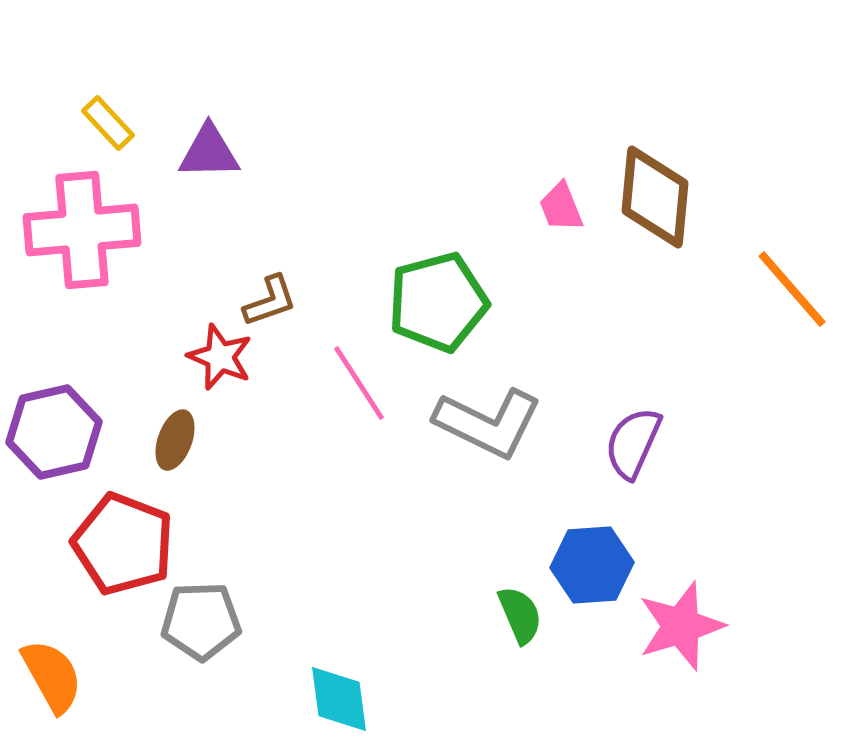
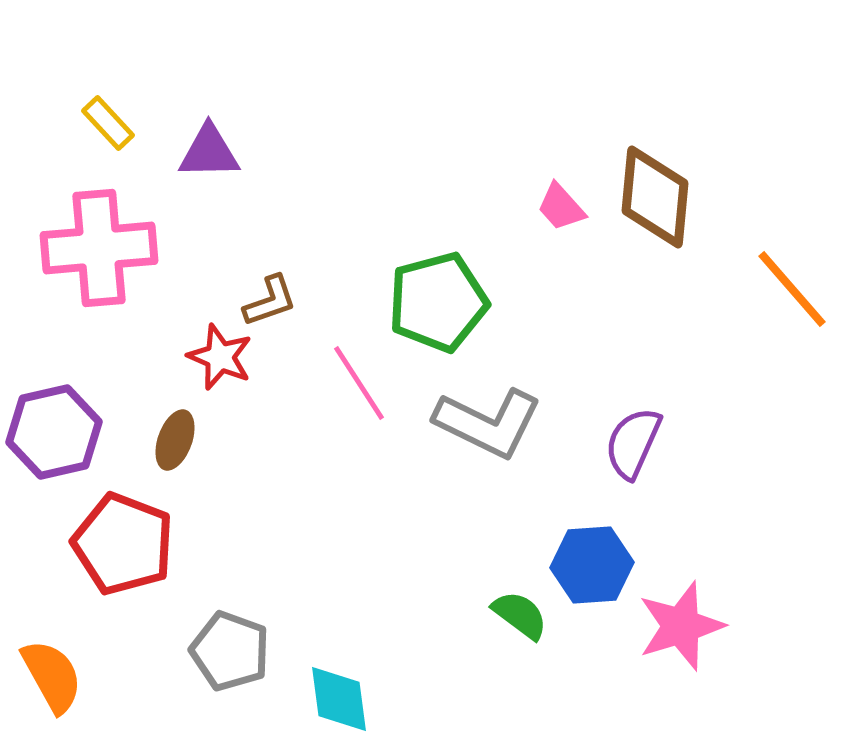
pink trapezoid: rotated 20 degrees counterclockwise
pink cross: moved 17 px right, 18 px down
green semicircle: rotated 30 degrees counterclockwise
gray pentagon: moved 29 px right, 30 px down; rotated 22 degrees clockwise
